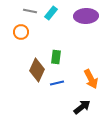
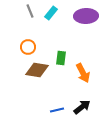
gray line: rotated 56 degrees clockwise
orange circle: moved 7 px right, 15 px down
green rectangle: moved 5 px right, 1 px down
brown diamond: rotated 75 degrees clockwise
orange arrow: moved 8 px left, 6 px up
blue line: moved 27 px down
